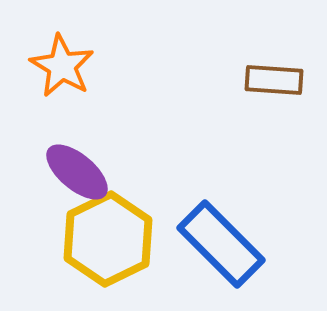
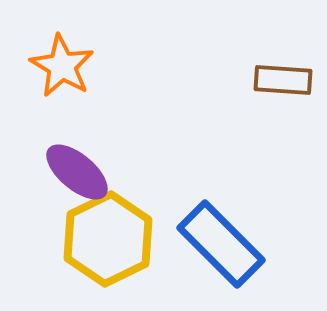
brown rectangle: moved 9 px right
